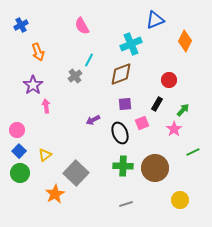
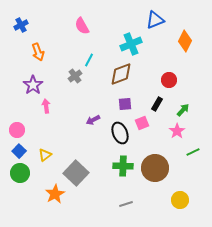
pink star: moved 3 px right, 2 px down
